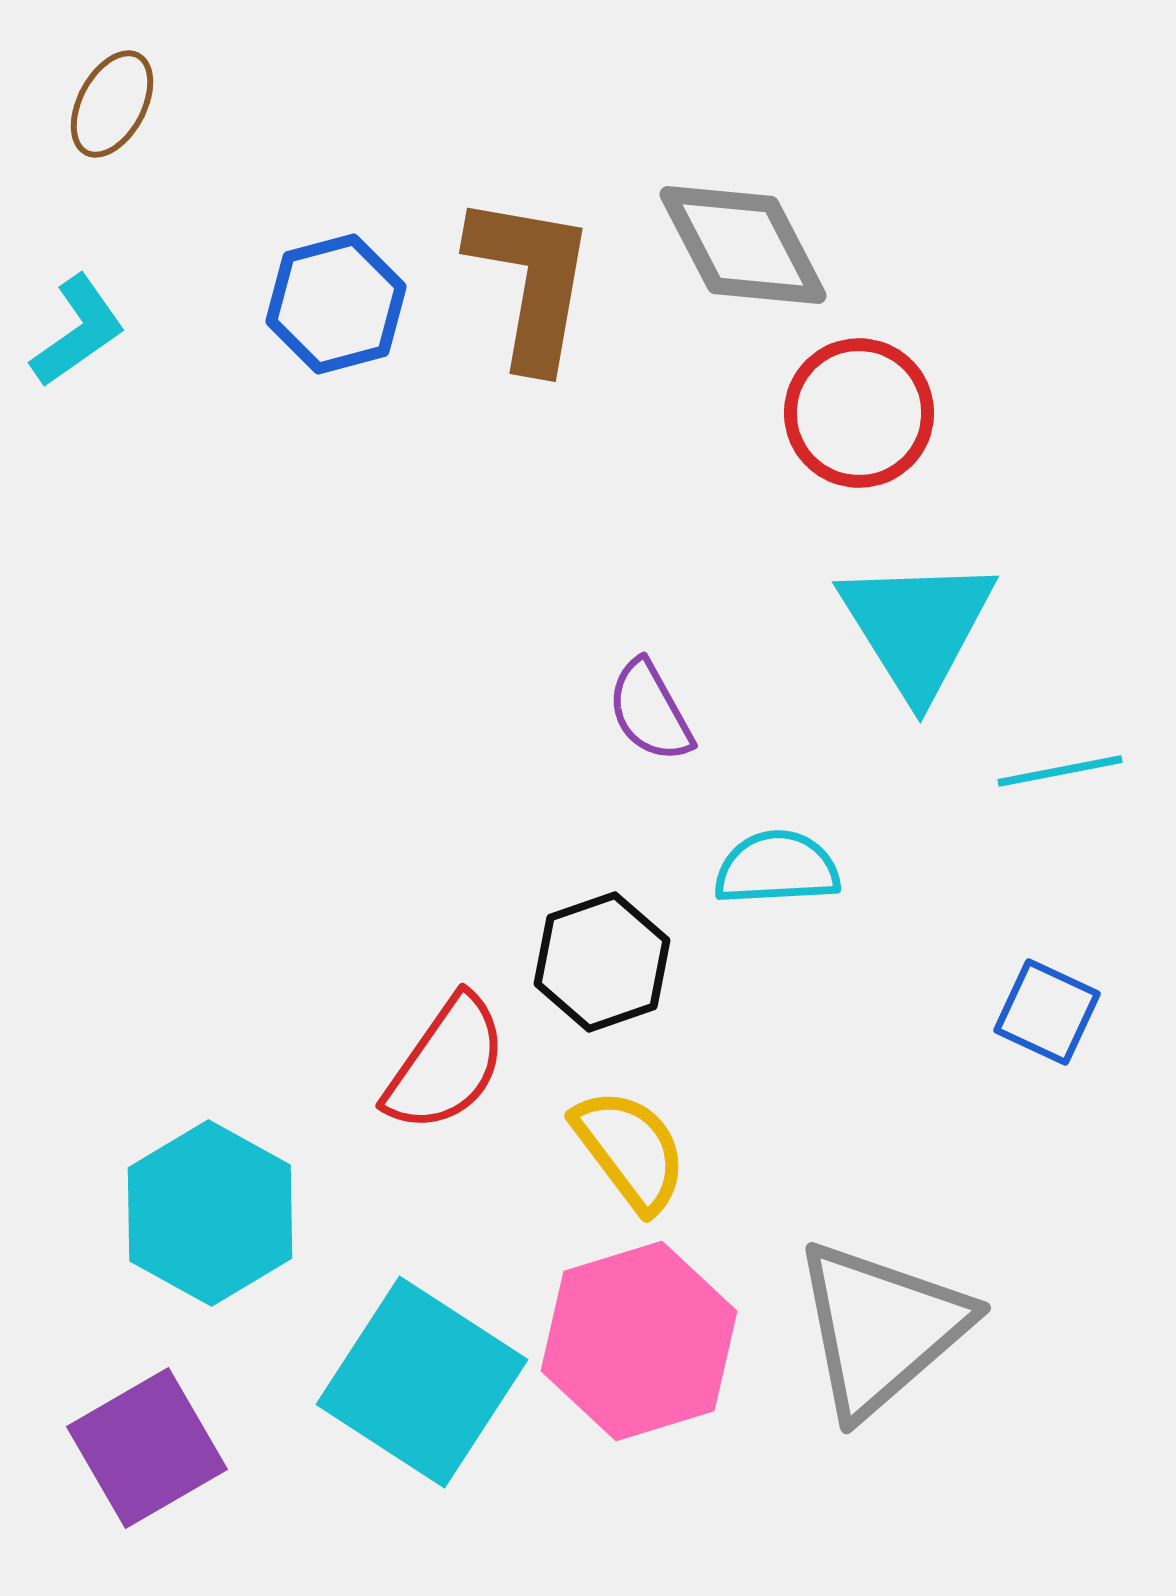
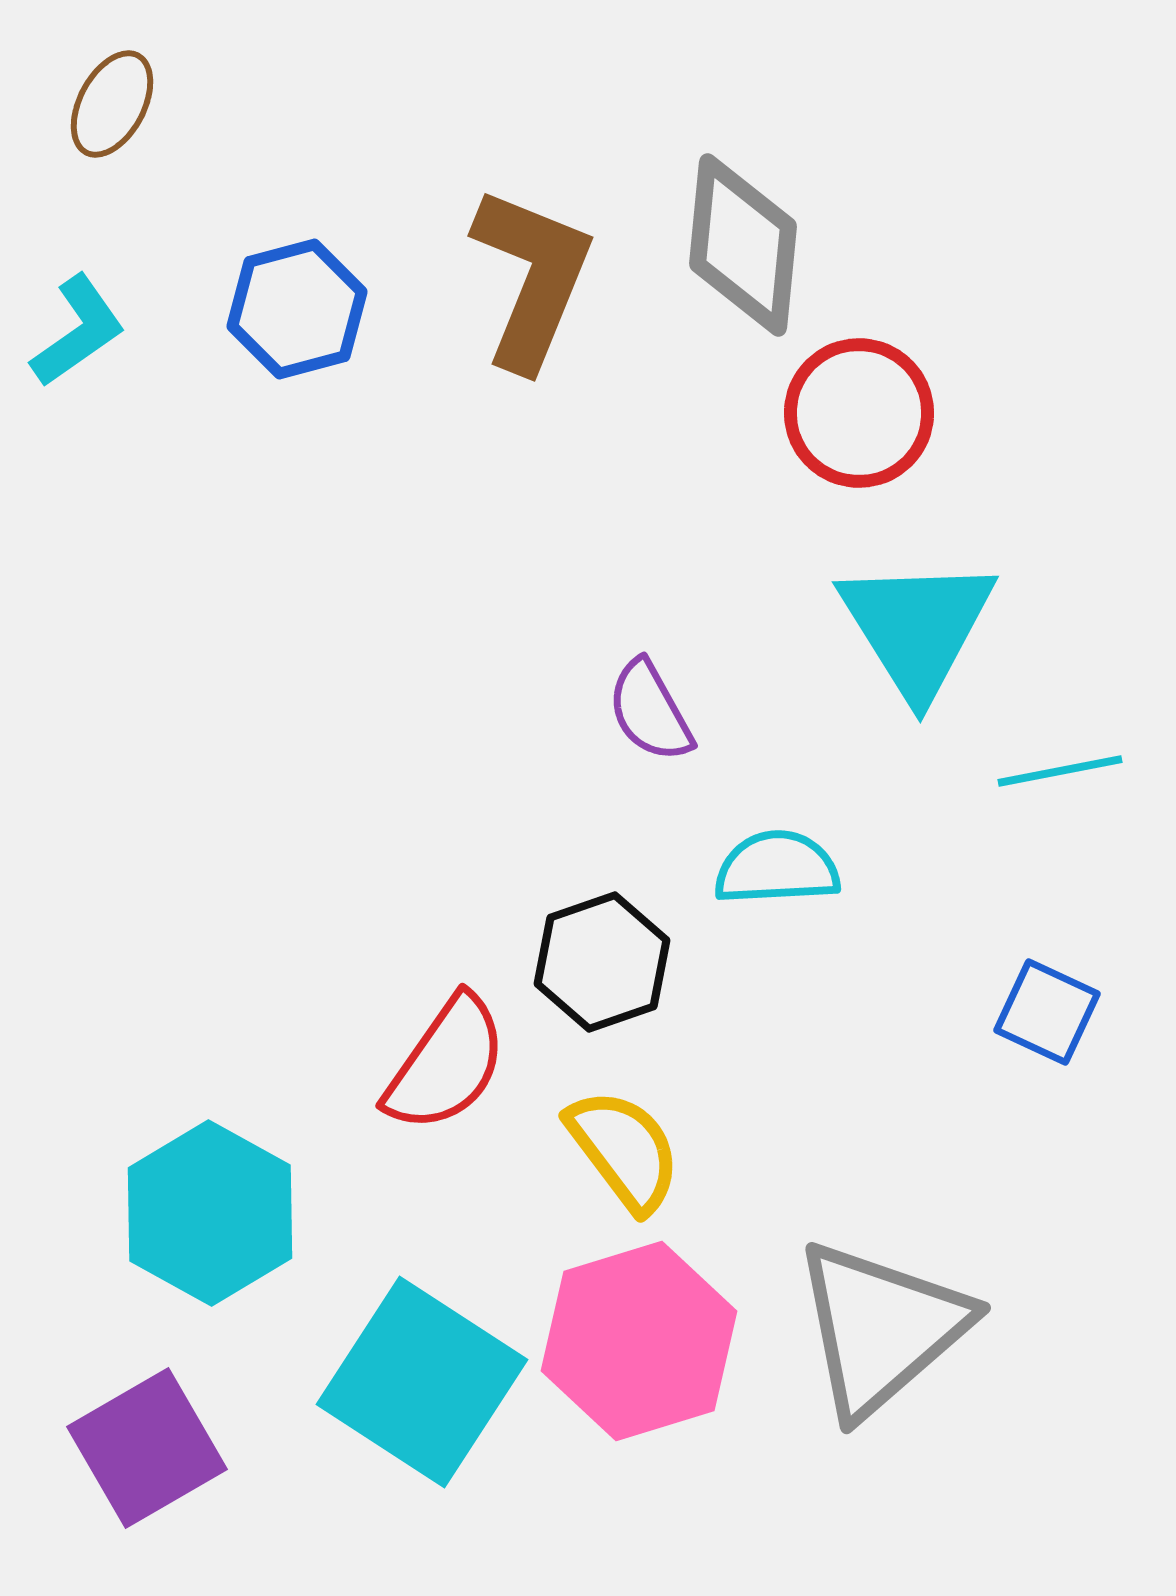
gray diamond: rotated 33 degrees clockwise
brown L-shape: moved 1 px right, 3 px up; rotated 12 degrees clockwise
blue hexagon: moved 39 px left, 5 px down
yellow semicircle: moved 6 px left
